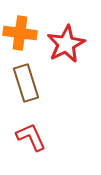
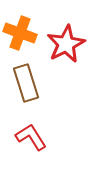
orange cross: rotated 12 degrees clockwise
red L-shape: rotated 8 degrees counterclockwise
